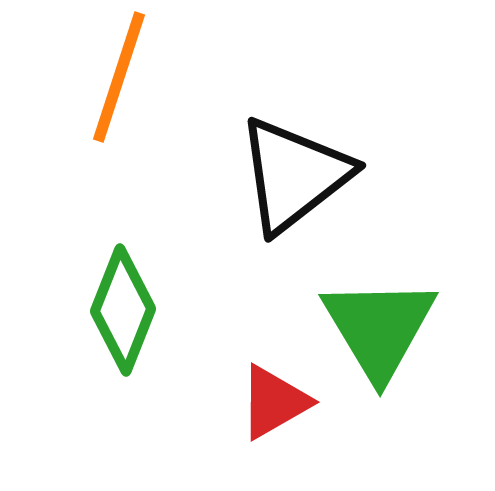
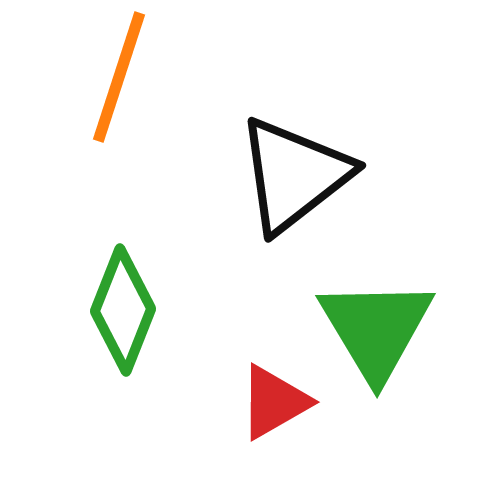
green triangle: moved 3 px left, 1 px down
